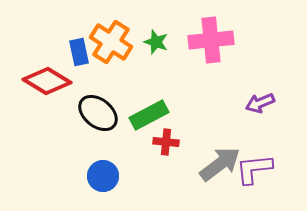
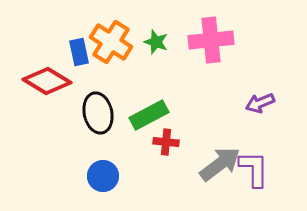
black ellipse: rotated 39 degrees clockwise
purple L-shape: rotated 96 degrees clockwise
